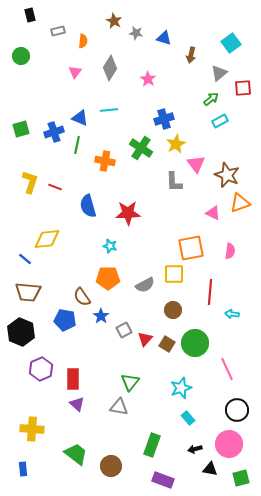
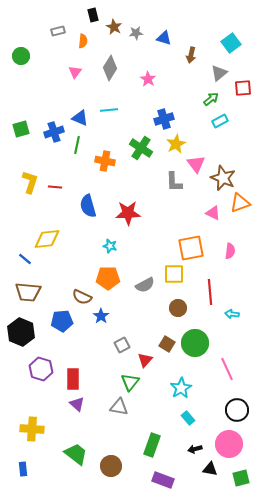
black rectangle at (30, 15): moved 63 px right
brown star at (114, 21): moved 6 px down
gray star at (136, 33): rotated 16 degrees counterclockwise
brown star at (227, 175): moved 4 px left, 3 px down
red line at (55, 187): rotated 16 degrees counterclockwise
red line at (210, 292): rotated 10 degrees counterclockwise
brown semicircle at (82, 297): rotated 30 degrees counterclockwise
brown circle at (173, 310): moved 5 px right, 2 px up
blue pentagon at (65, 320): moved 3 px left, 1 px down; rotated 15 degrees counterclockwise
gray square at (124, 330): moved 2 px left, 15 px down
red triangle at (145, 339): moved 21 px down
purple hexagon at (41, 369): rotated 20 degrees counterclockwise
cyan star at (181, 388): rotated 10 degrees counterclockwise
